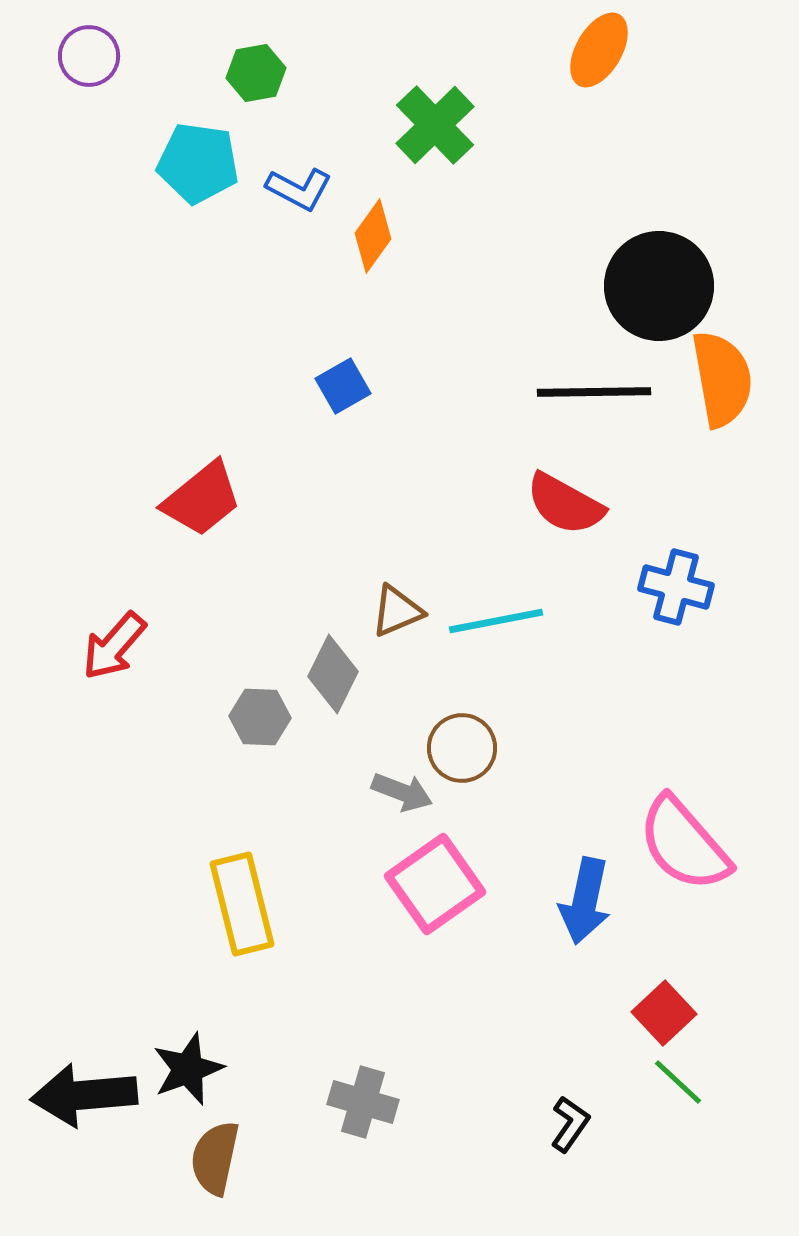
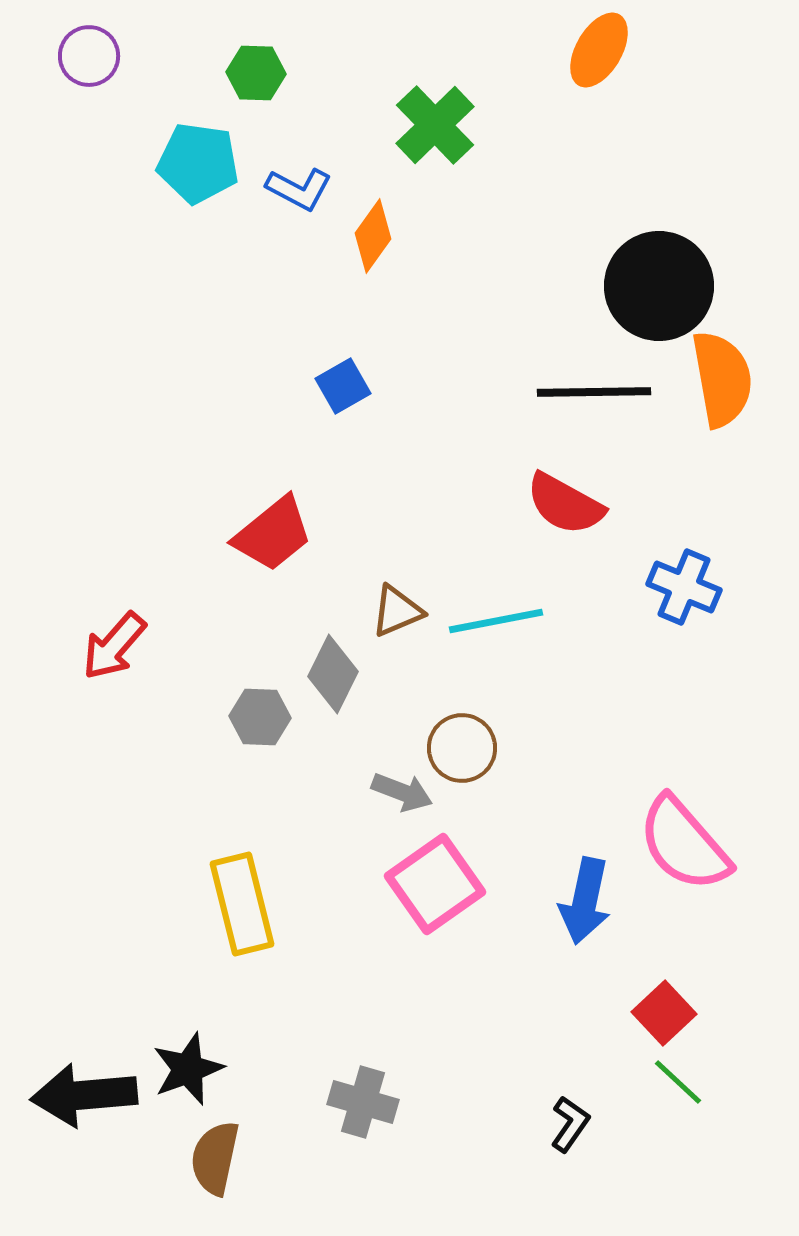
green hexagon: rotated 12 degrees clockwise
red trapezoid: moved 71 px right, 35 px down
blue cross: moved 8 px right; rotated 8 degrees clockwise
